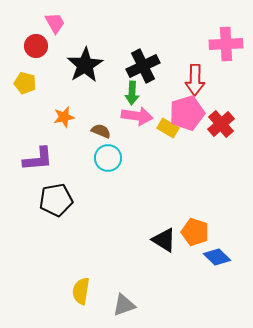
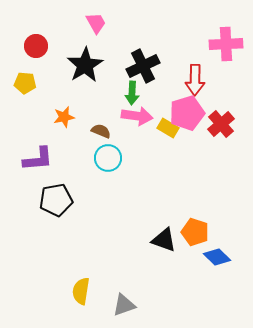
pink trapezoid: moved 41 px right
yellow pentagon: rotated 10 degrees counterclockwise
black triangle: rotated 12 degrees counterclockwise
